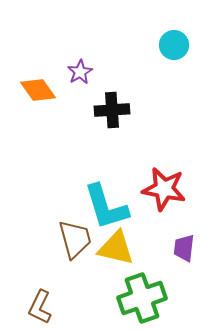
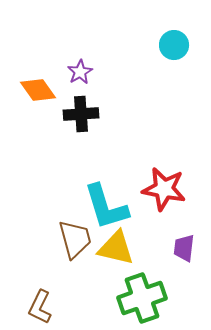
black cross: moved 31 px left, 4 px down
